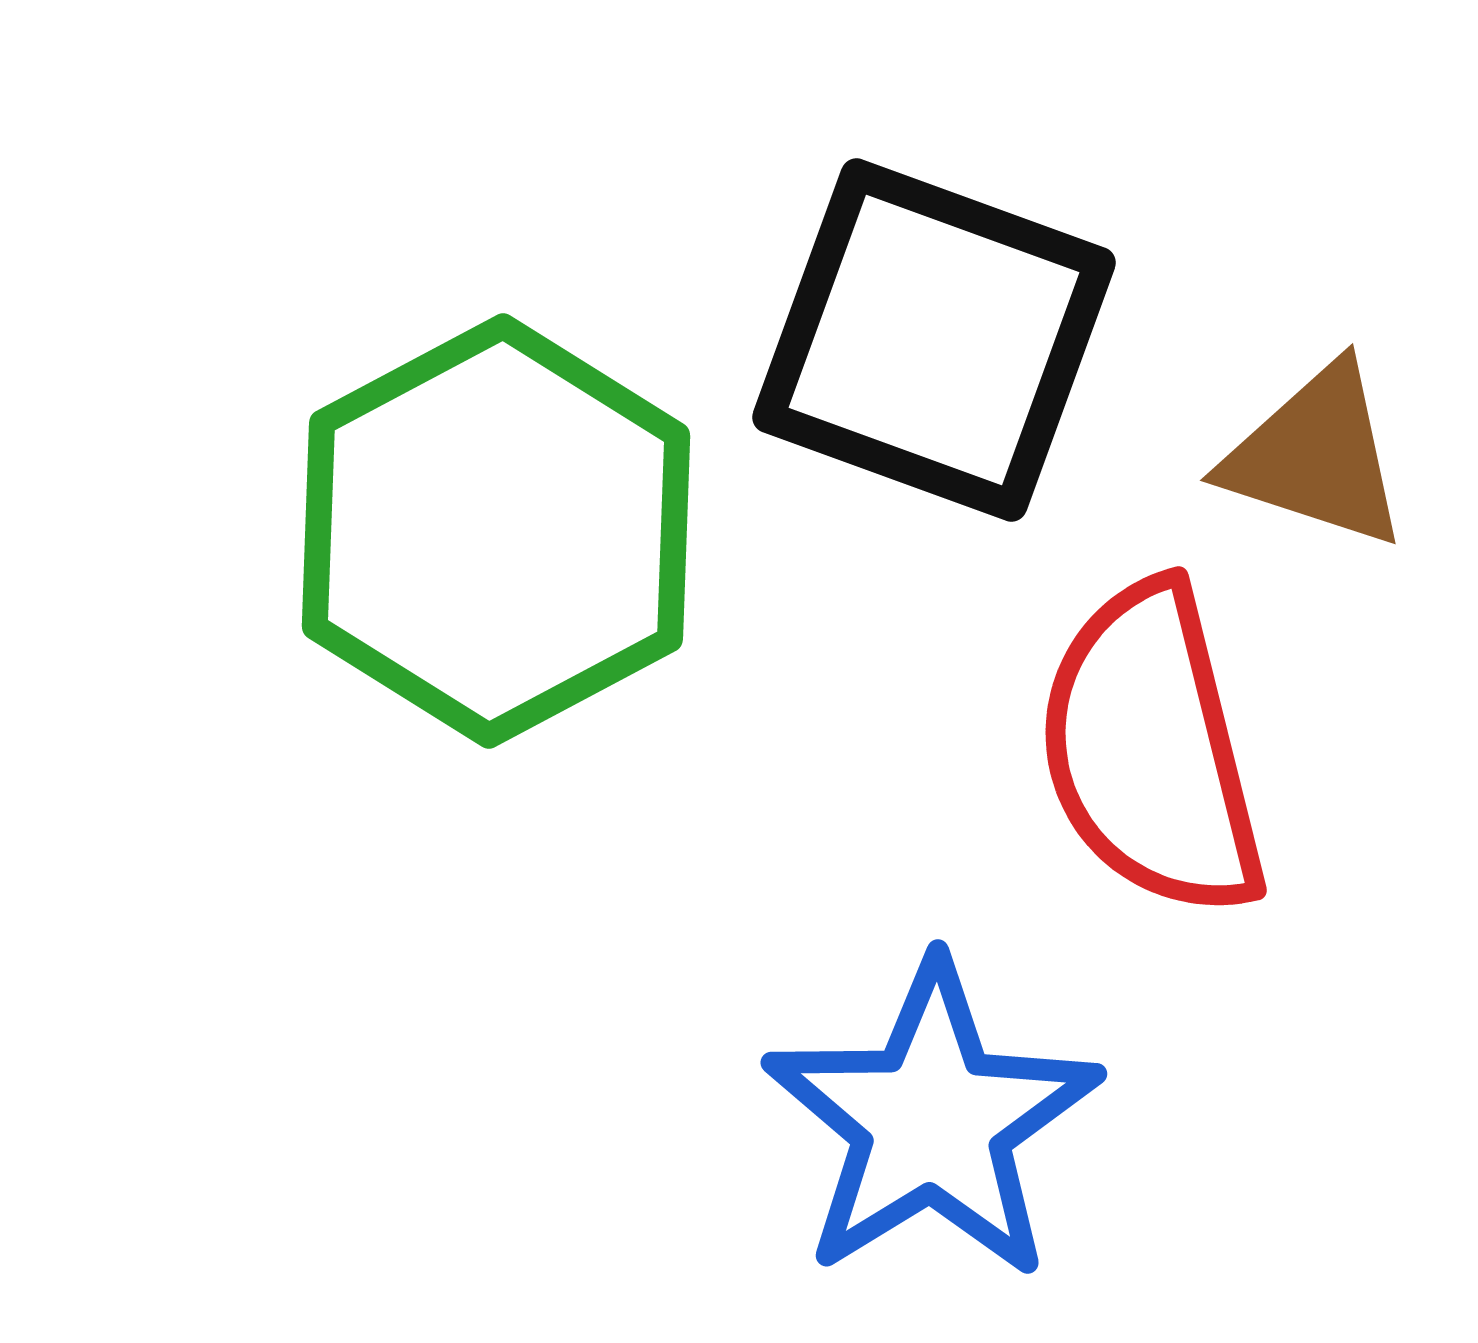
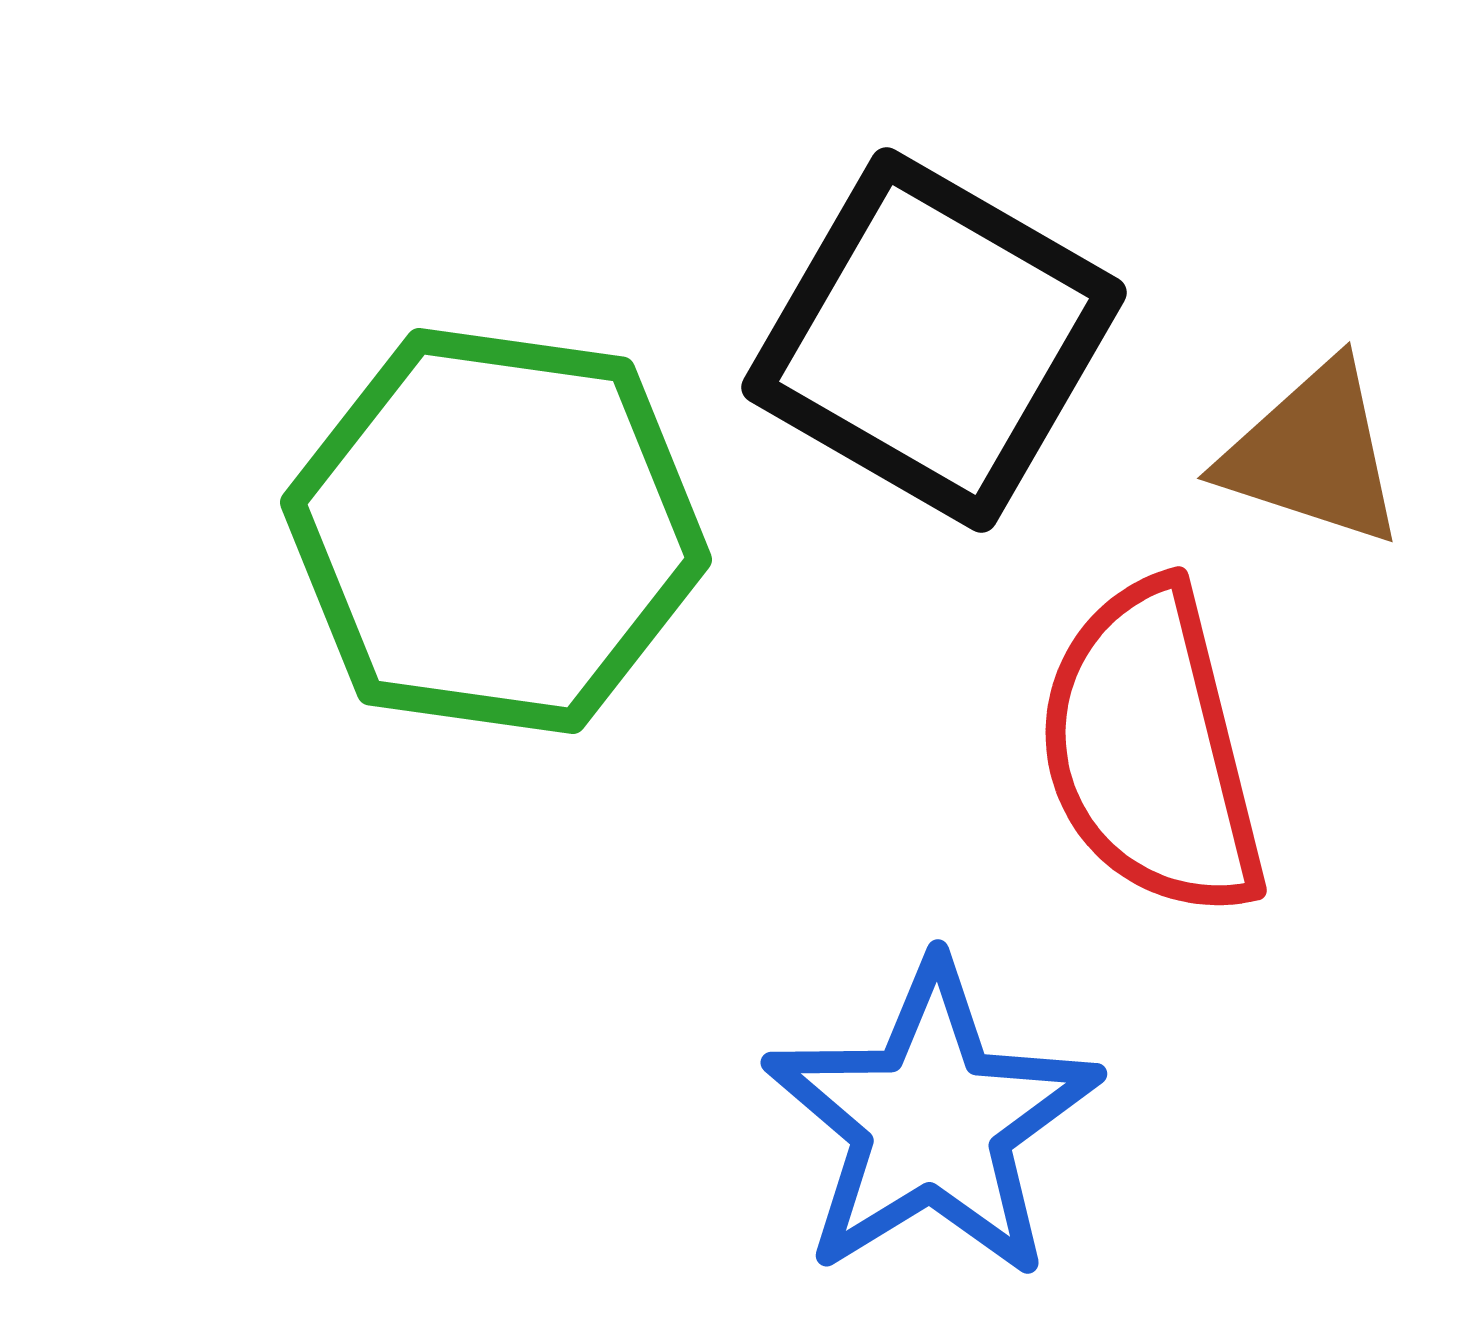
black square: rotated 10 degrees clockwise
brown triangle: moved 3 px left, 2 px up
green hexagon: rotated 24 degrees counterclockwise
